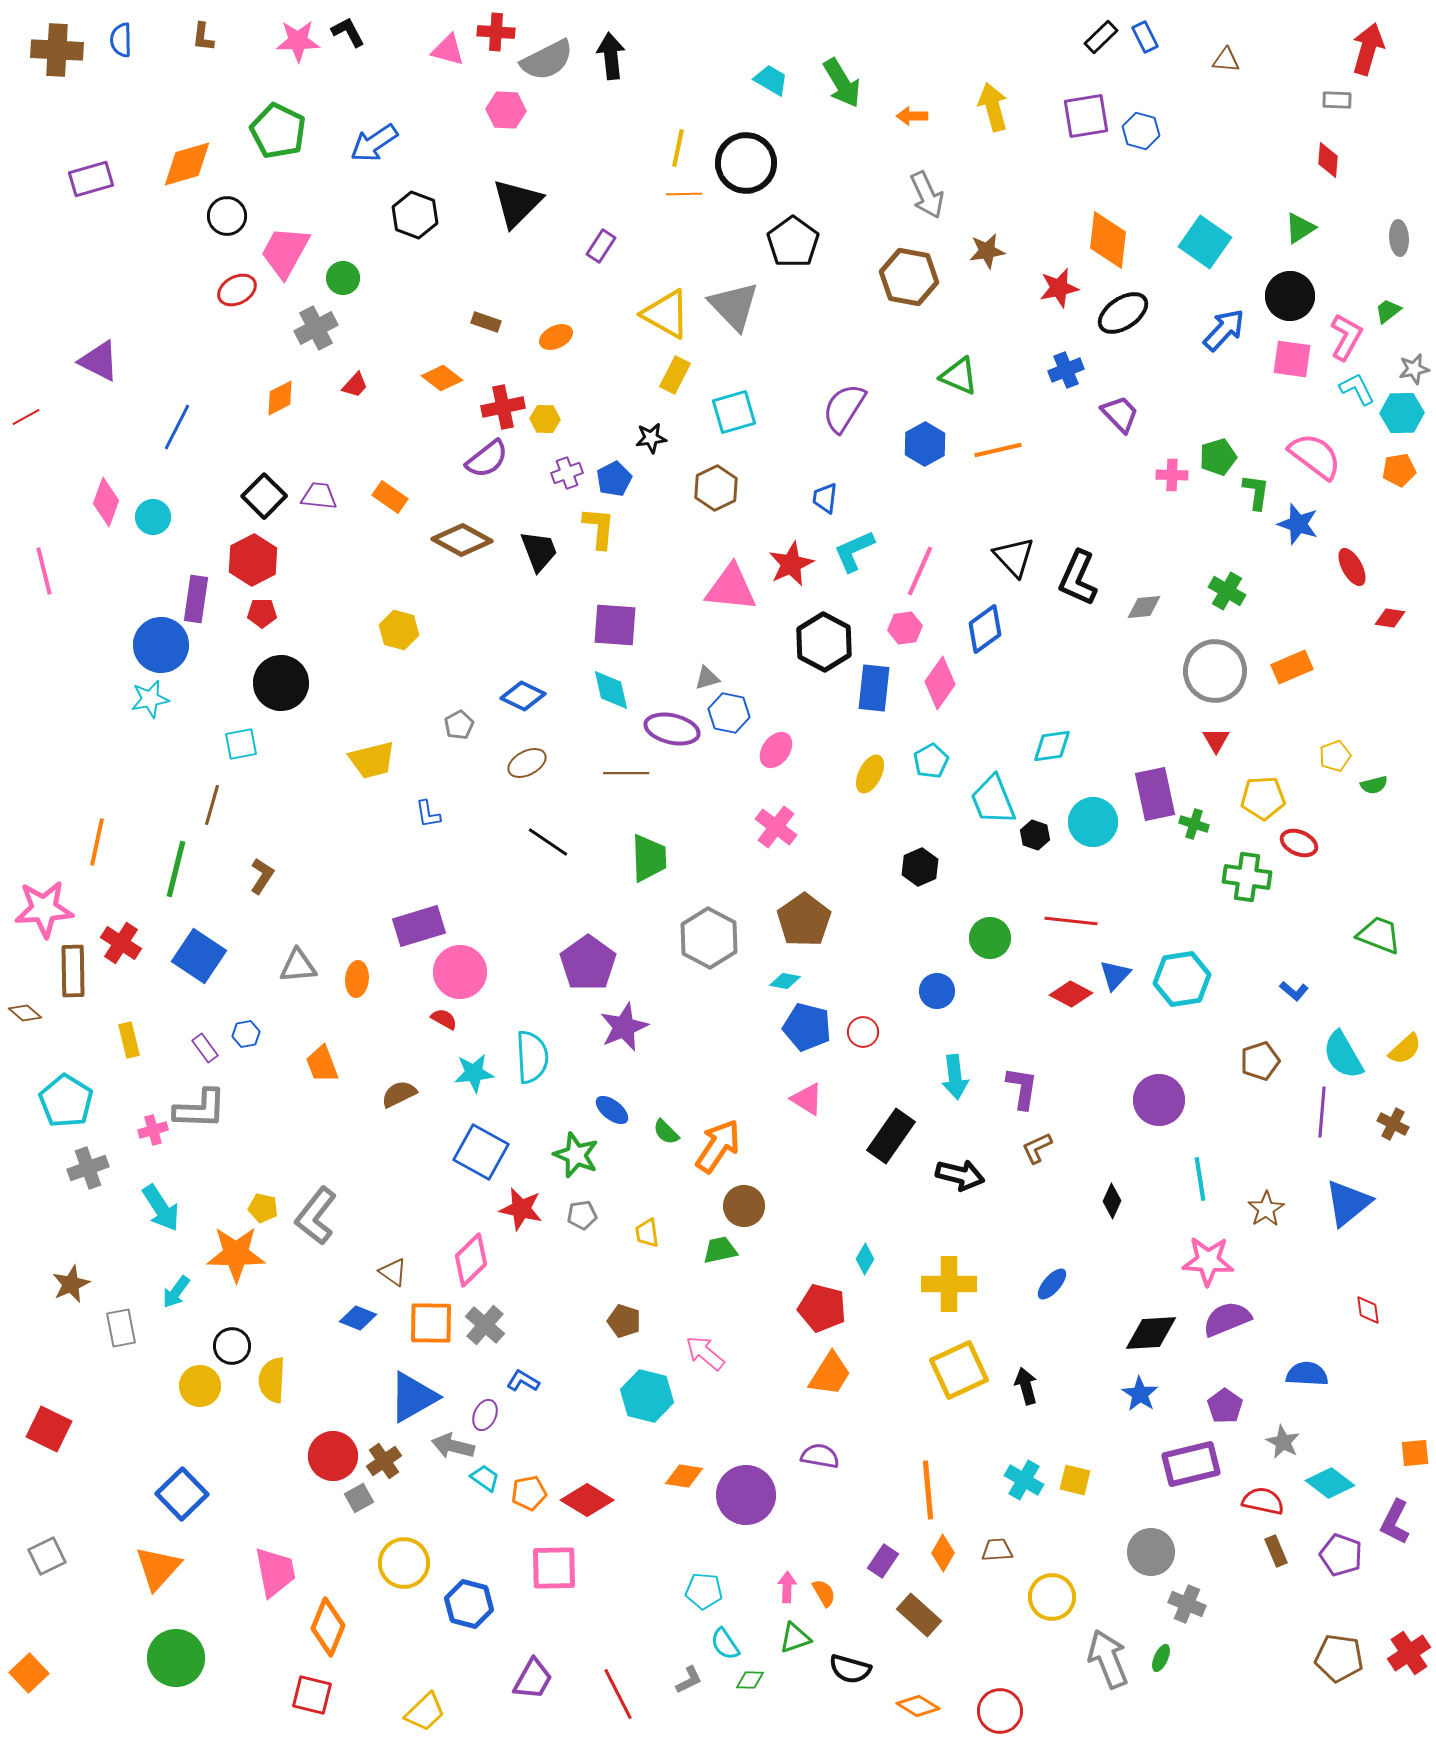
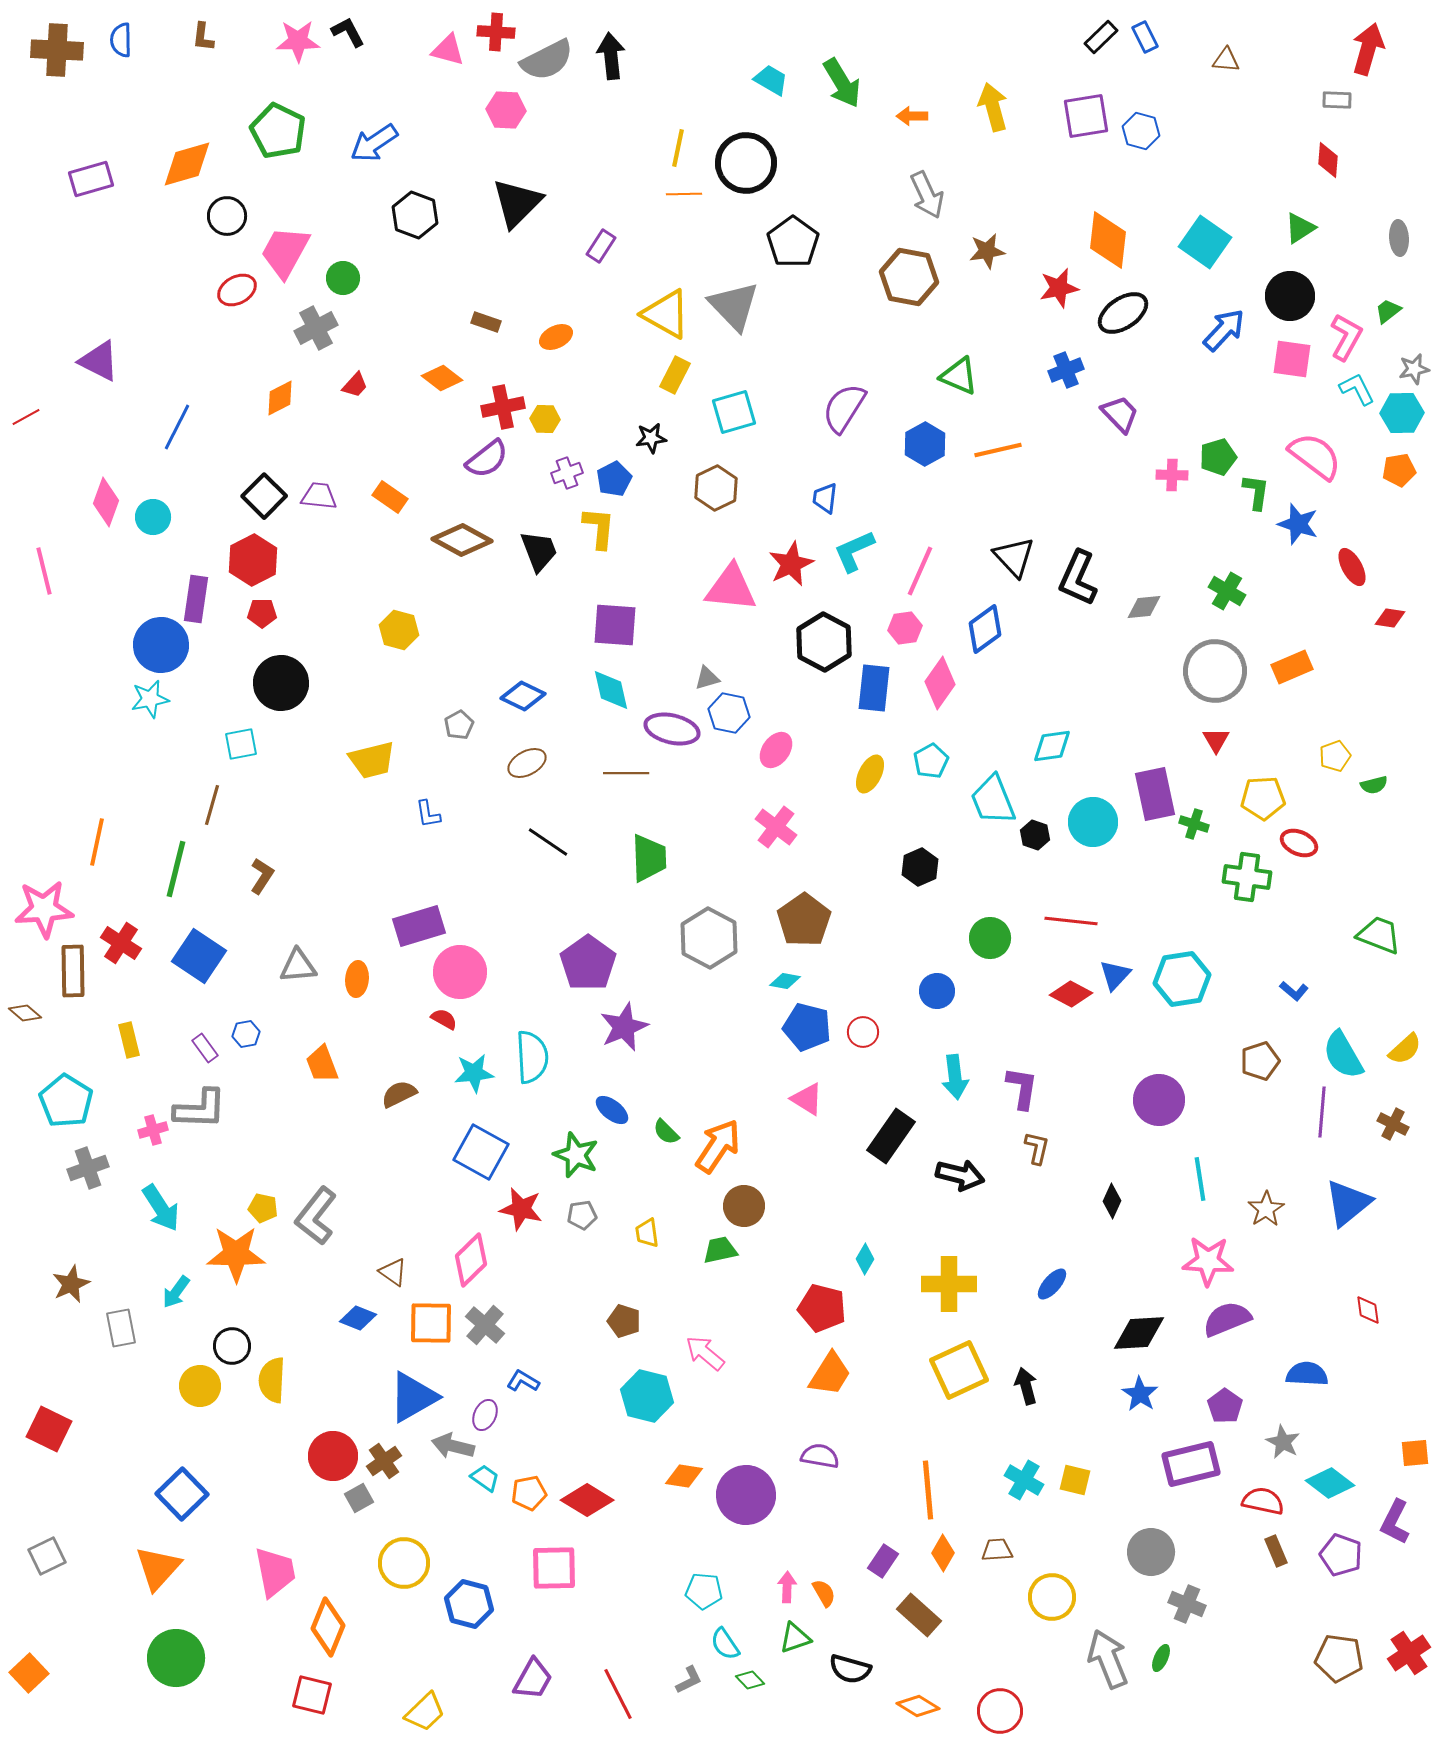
brown L-shape at (1037, 1148): rotated 128 degrees clockwise
black diamond at (1151, 1333): moved 12 px left
green diamond at (750, 1680): rotated 44 degrees clockwise
